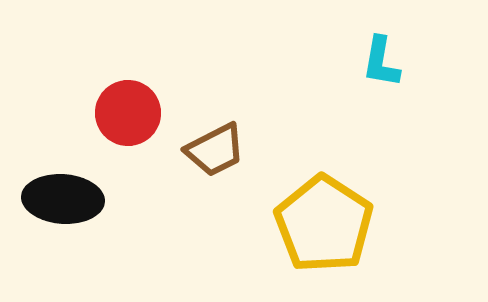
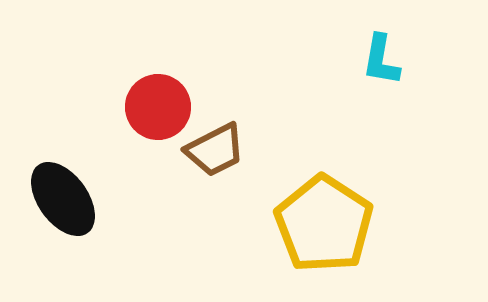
cyan L-shape: moved 2 px up
red circle: moved 30 px right, 6 px up
black ellipse: rotated 50 degrees clockwise
